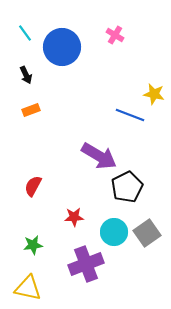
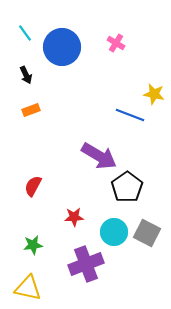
pink cross: moved 1 px right, 8 px down
black pentagon: rotated 8 degrees counterclockwise
gray square: rotated 28 degrees counterclockwise
